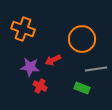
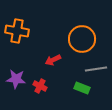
orange cross: moved 6 px left, 2 px down; rotated 10 degrees counterclockwise
purple star: moved 14 px left, 12 px down
